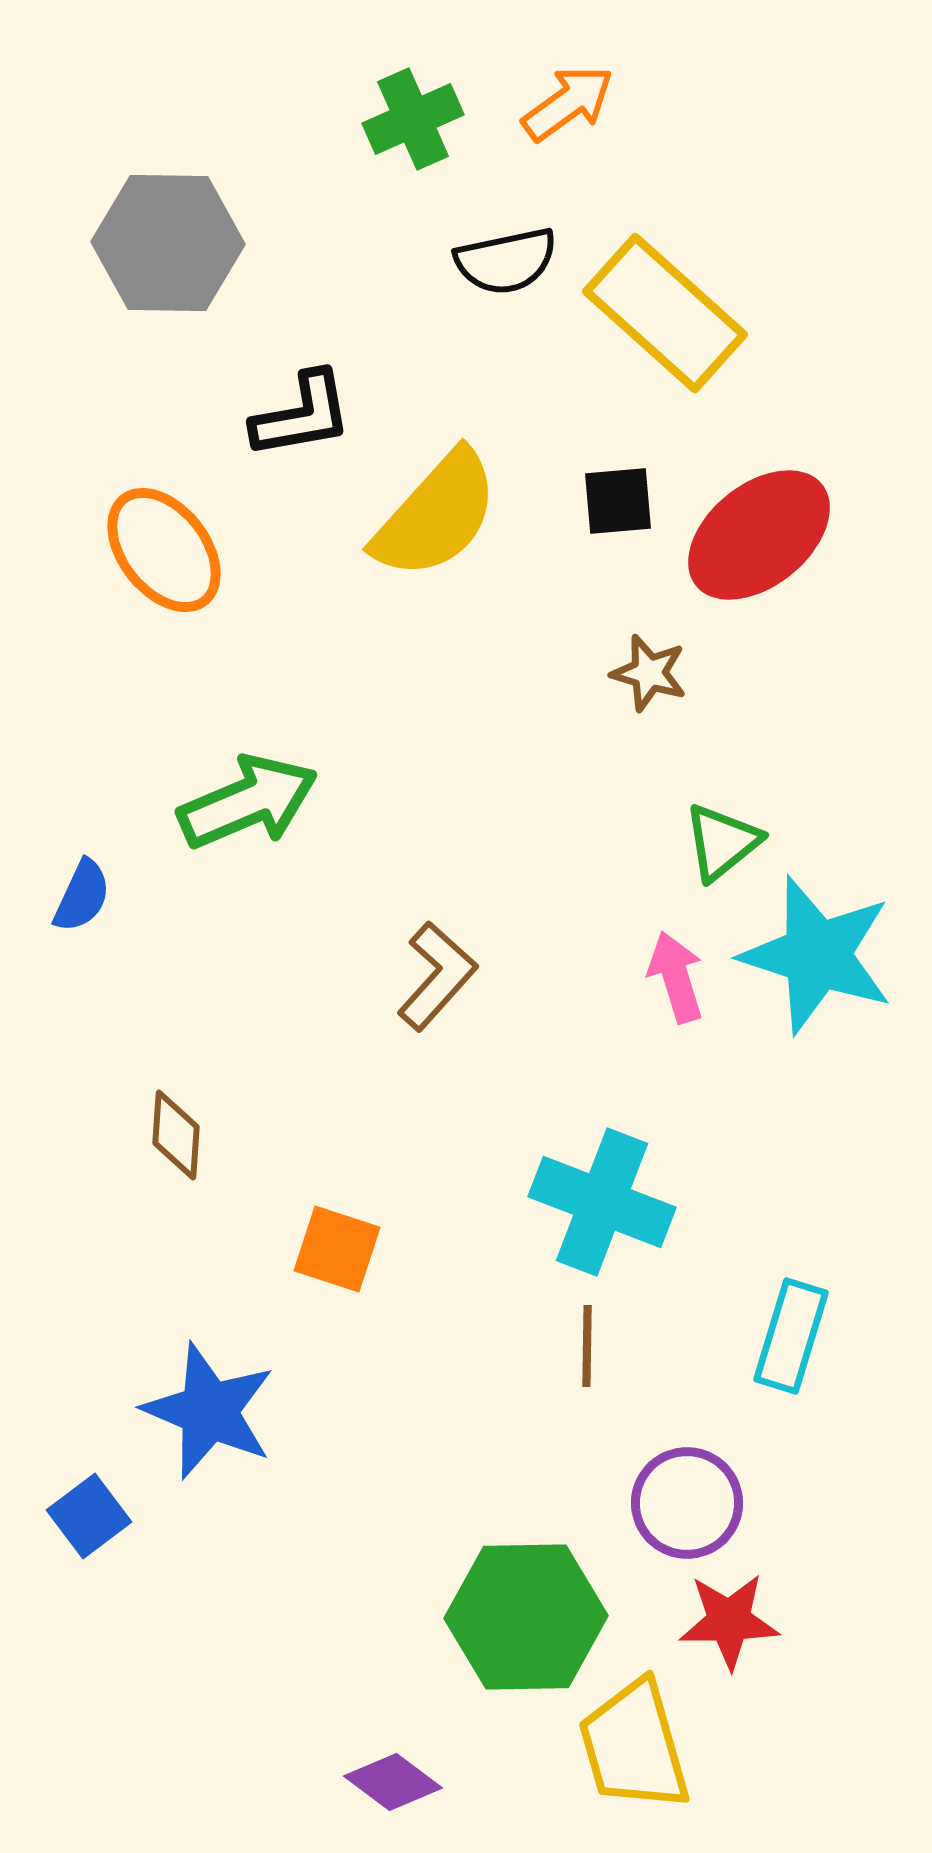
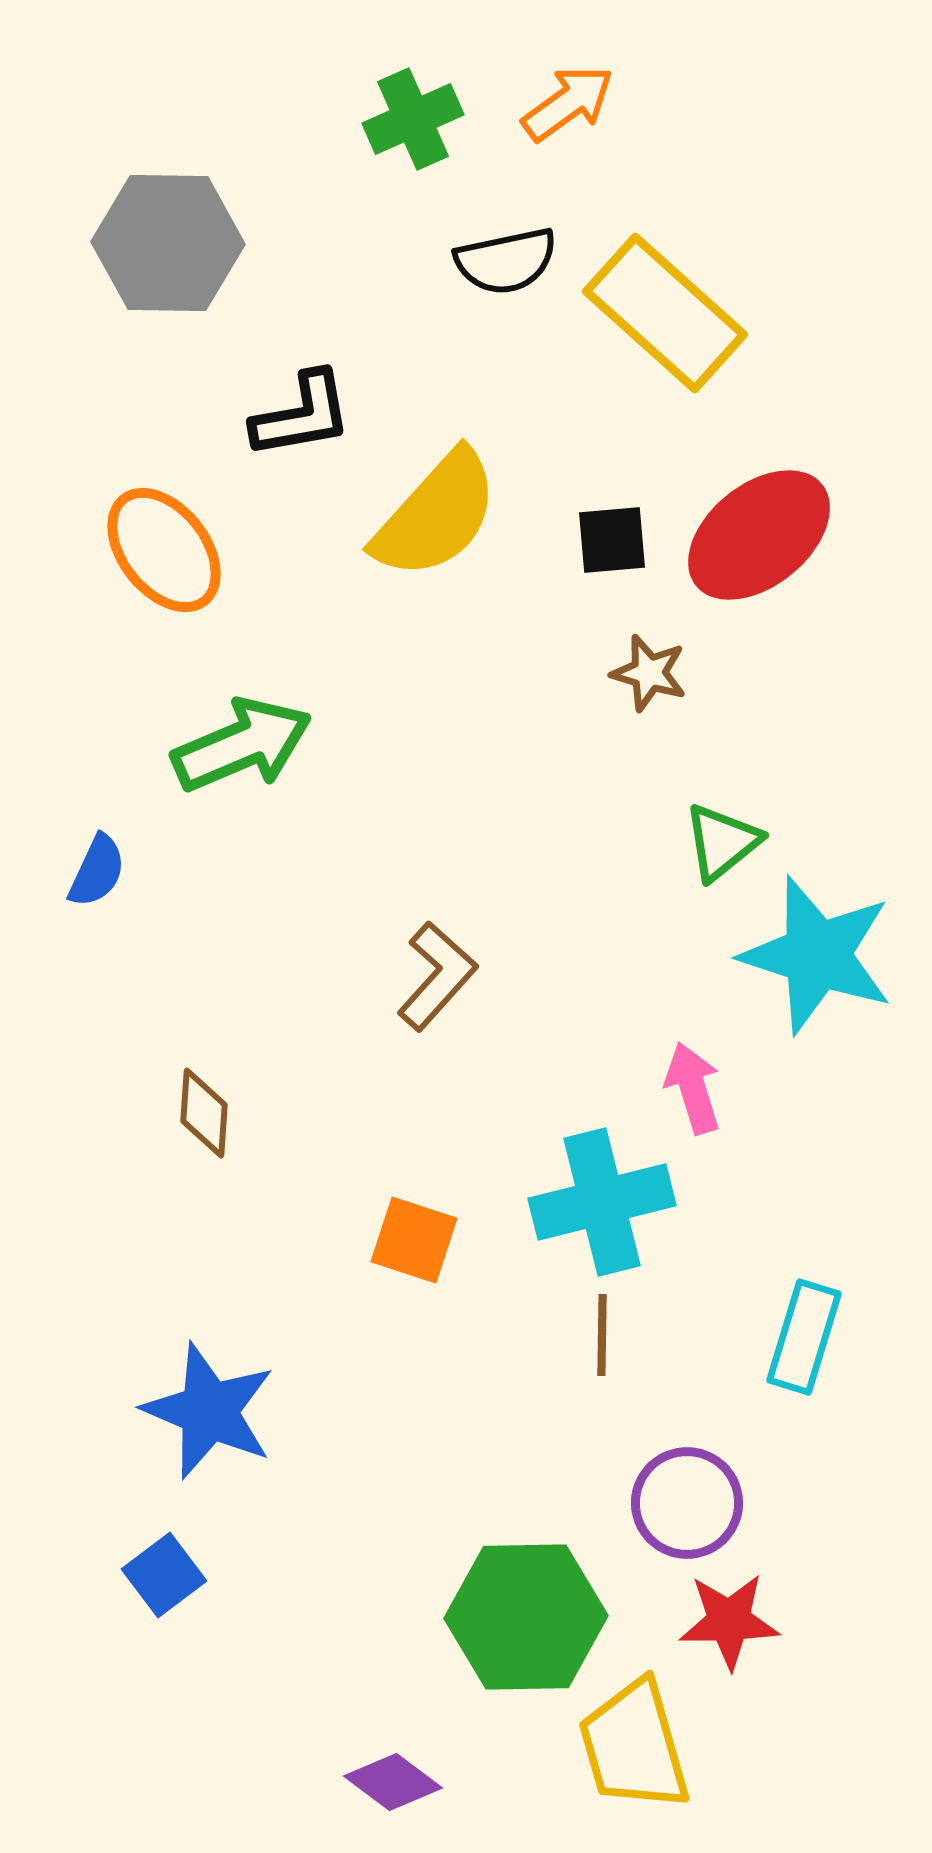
black square: moved 6 px left, 39 px down
green arrow: moved 6 px left, 57 px up
blue semicircle: moved 15 px right, 25 px up
pink arrow: moved 17 px right, 111 px down
brown diamond: moved 28 px right, 22 px up
cyan cross: rotated 35 degrees counterclockwise
orange square: moved 77 px right, 9 px up
cyan rectangle: moved 13 px right, 1 px down
brown line: moved 15 px right, 11 px up
blue square: moved 75 px right, 59 px down
